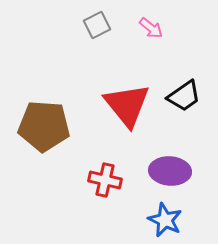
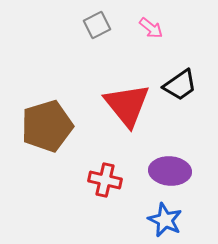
black trapezoid: moved 4 px left, 11 px up
brown pentagon: moved 3 px right; rotated 21 degrees counterclockwise
